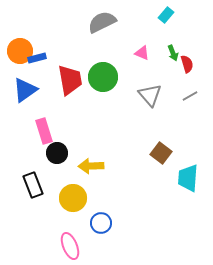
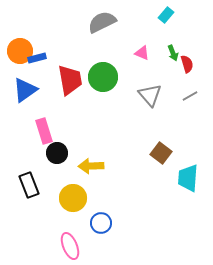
black rectangle: moved 4 px left
